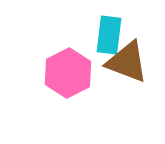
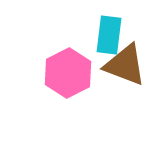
brown triangle: moved 2 px left, 3 px down
